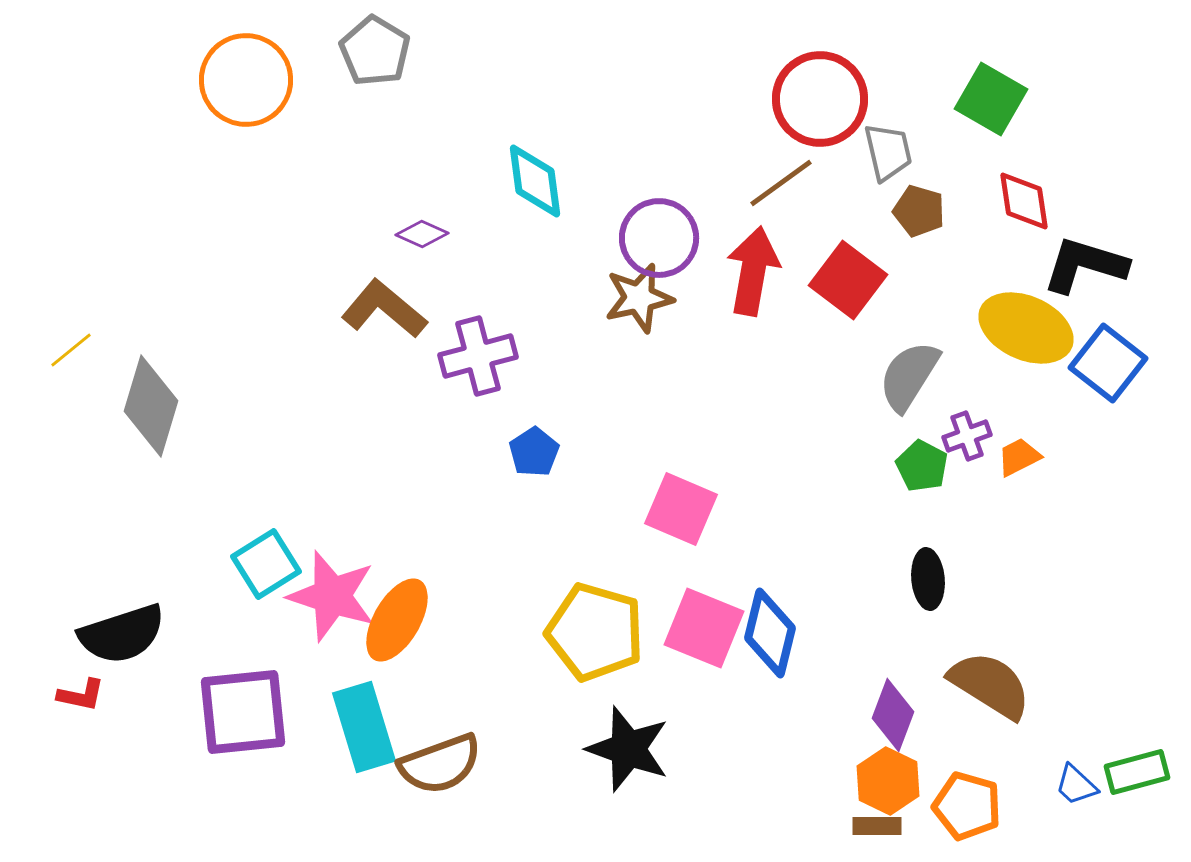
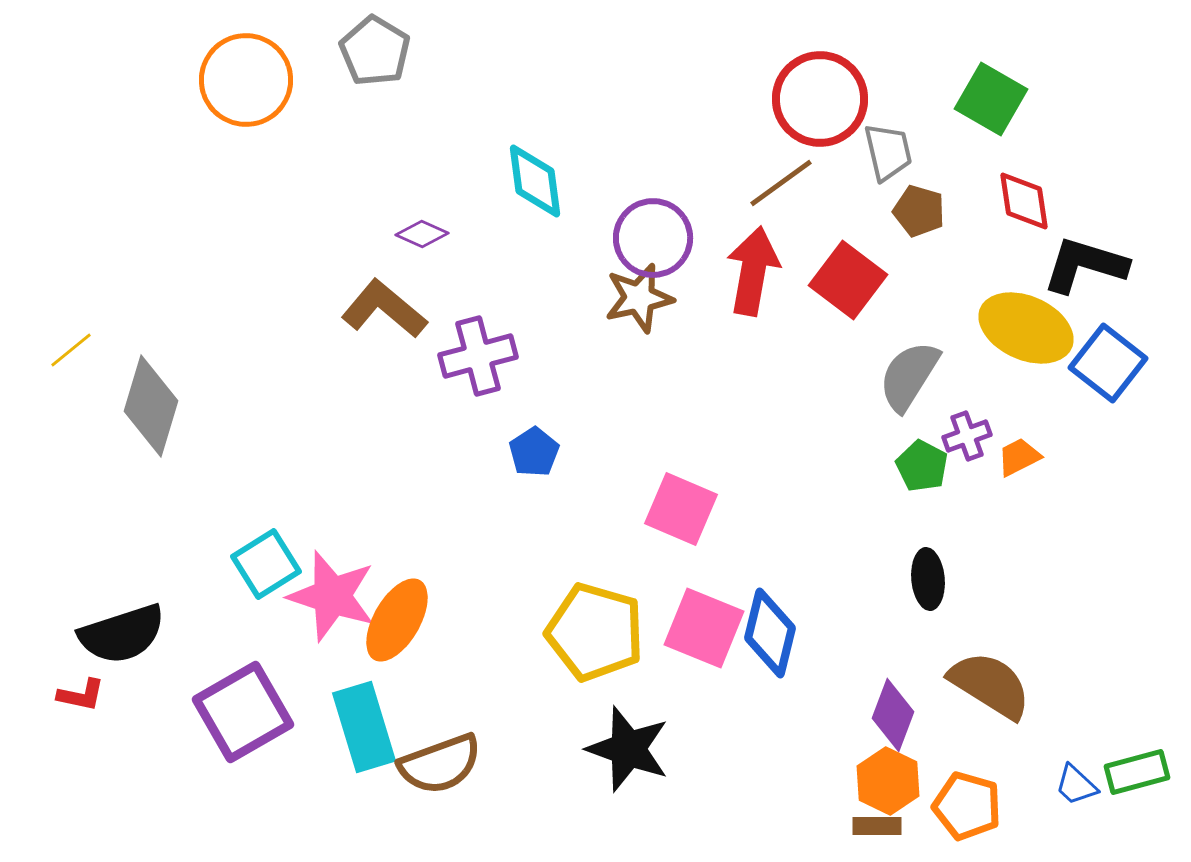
purple circle at (659, 238): moved 6 px left
purple square at (243, 712): rotated 24 degrees counterclockwise
